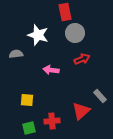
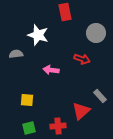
gray circle: moved 21 px right
red arrow: rotated 42 degrees clockwise
red cross: moved 6 px right, 5 px down
